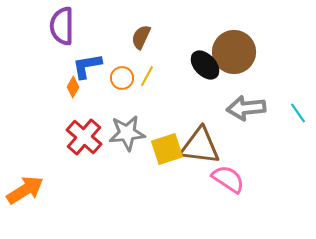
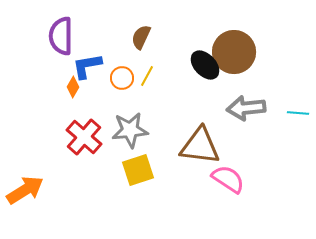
purple semicircle: moved 1 px left, 10 px down
cyan line: rotated 50 degrees counterclockwise
gray star: moved 3 px right, 3 px up
yellow square: moved 29 px left, 21 px down
